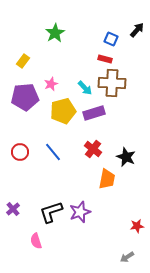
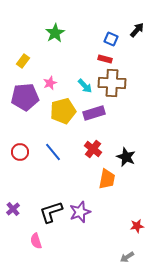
pink star: moved 1 px left, 1 px up
cyan arrow: moved 2 px up
